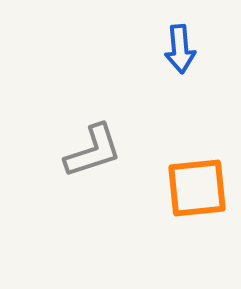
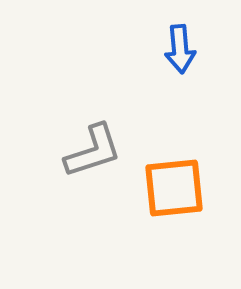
orange square: moved 23 px left
